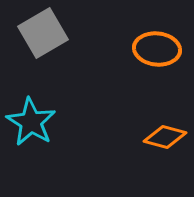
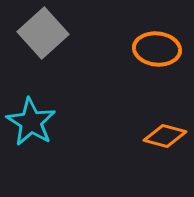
gray square: rotated 12 degrees counterclockwise
orange diamond: moved 1 px up
